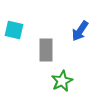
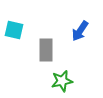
green star: rotated 15 degrees clockwise
